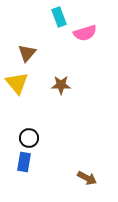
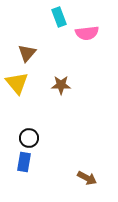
pink semicircle: moved 2 px right; rotated 10 degrees clockwise
